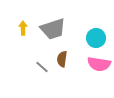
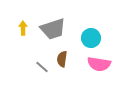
cyan circle: moved 5 px left
